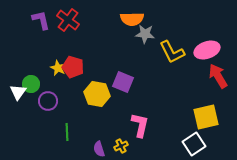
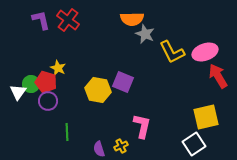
gray star: rotated 18 degrees clockwise
pink ellipse: moved 2 px left, 2 px down
red pentagon: moved 27 px left, 15 px down
yellow hexagon: moved 1 px right, 4 px up
pink L-shape: moved 2 px right, 1 px down
